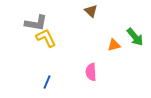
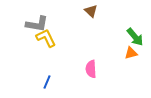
gray L-shape: moved 1 px right, 1 px down
orange triangle: moved 17 px right, 8 px down
pink semicircle: moved 3 px up
